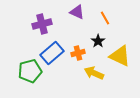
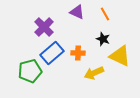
orange line: moved 4 px up
purple cross: moved 2 px right, 3 px down; rotated 30 degrees counterclockwise
black star: moved 5 px right, 2 px up; rotated 16 degrees counterclockwise
orange cross: rotated 16 degrees clockwise
yellow arrow: rotated 48 degrees counterclockwise
